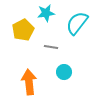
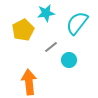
gray line: rotated 48 degrees counterclockwise
cyan circle: moved 5 px right, 12 px up
